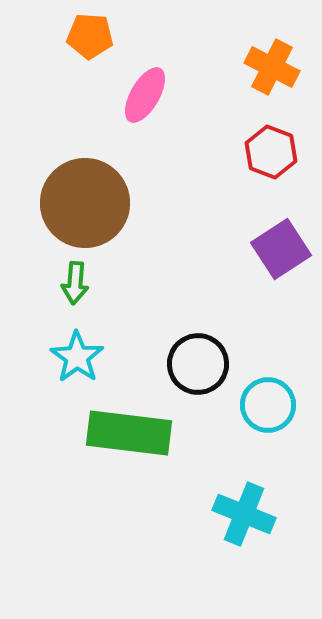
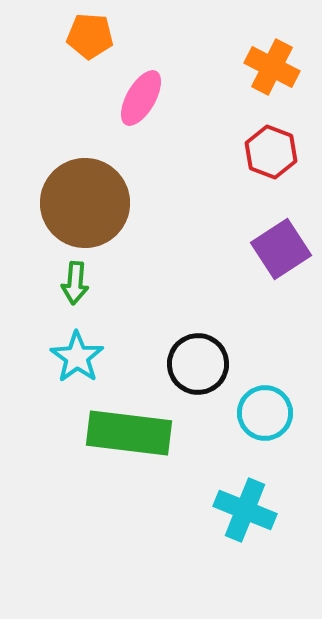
pink ellipse: moved 4 px left, 3 px down
cyan circle: moved 3 px left, 8 px down
cyan cross: moved 1 px right, 4 px up
